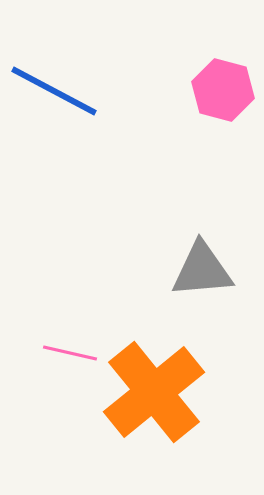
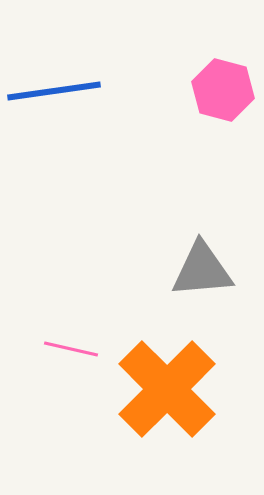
blue line: rotated 36 degrees counterclockwise
pink line: moved 1 px right, 4 px up
orange cross: moved 13 px right, 3 px up; rotated 6 degrees counterclockwise
